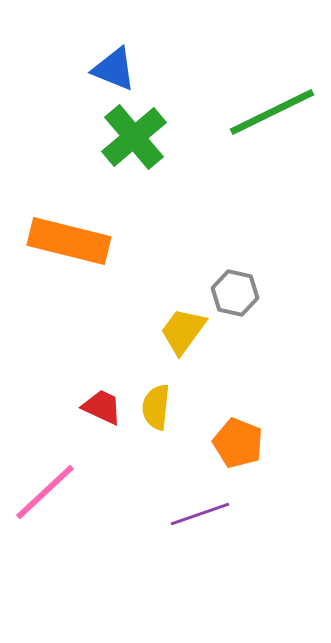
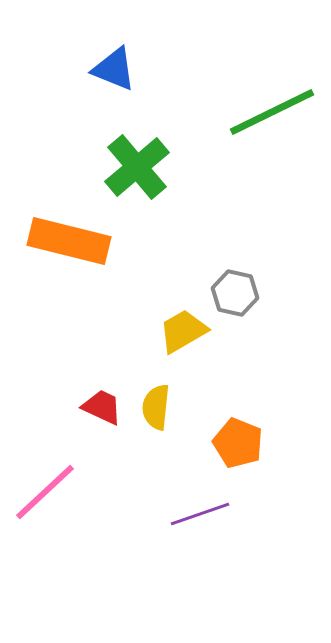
green cross: moved 3 px right, 30 px down
yellow trapezoid: rotated 24 degrees clockwise
